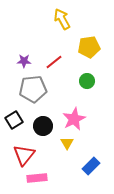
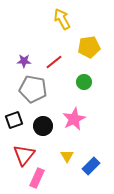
green circle: moved 3 px left, 1 px down
gray pentagon: rotated 16 degrees clockwise
black square: rotated 12 degrees clockwise
yellow triangle: moved 13 px down
pink rectangle: rotated 60 degrees counterclockwise
